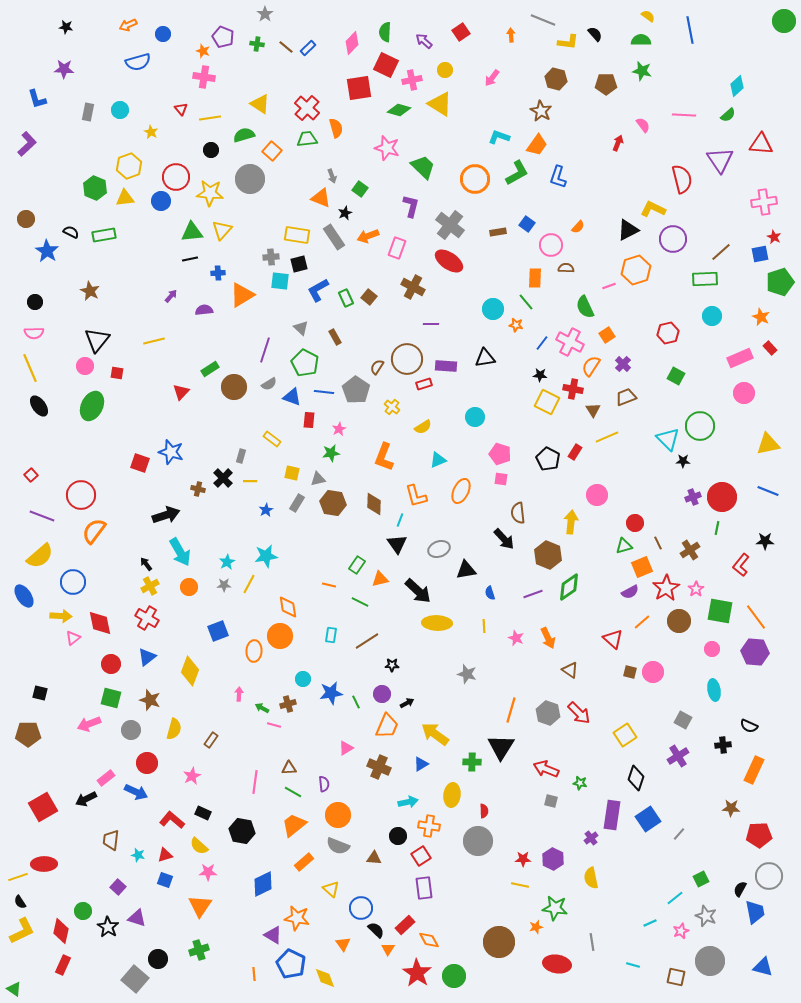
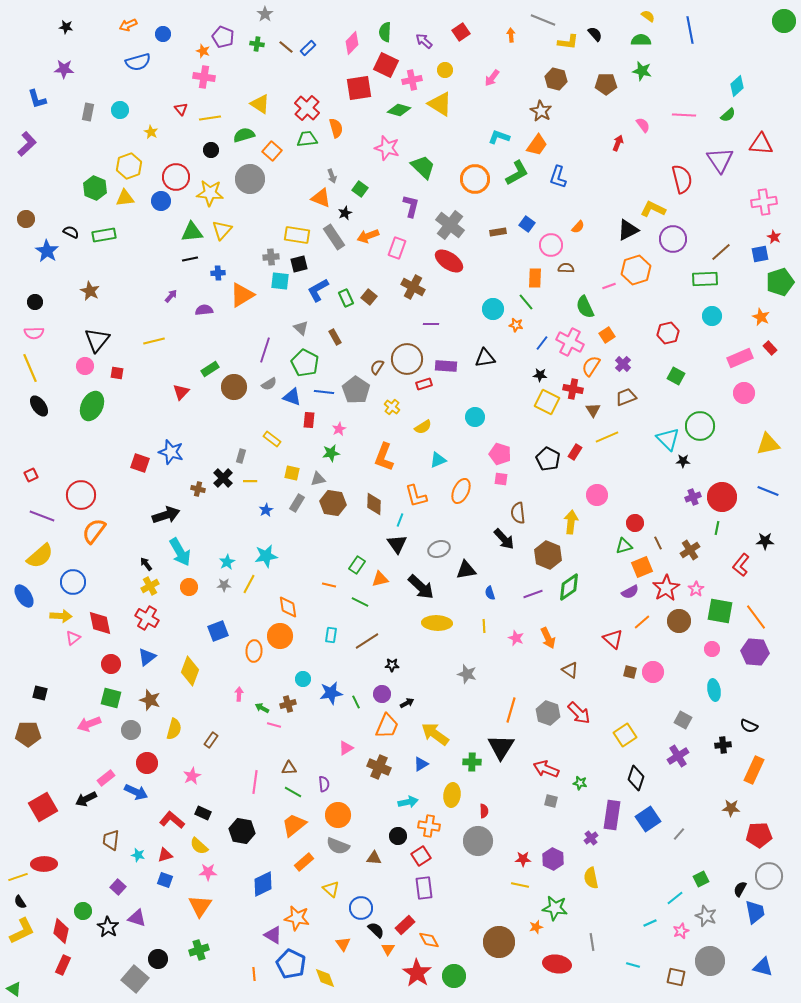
red square at (31, 475): rotated 16 degrees clockwise
black arrow at (418, 591): moved 3 px right, 4 px up
